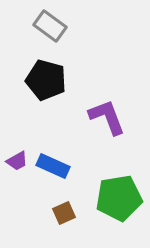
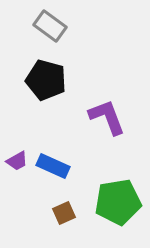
green pentagon: moved 1 px left, 4 px down
